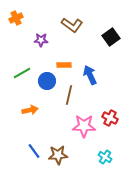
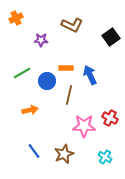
brown L-shape: rotated 10 degrees counterclockwise
orange rectangle: moved 2 px right, 3 px down
brown star: moved 6 px right, 1 px up; rotated 18 degrees counterclockwise
